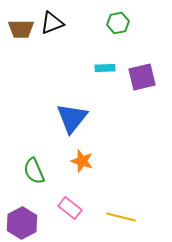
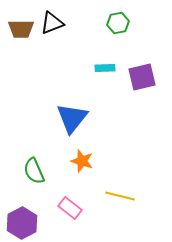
yellow line: moved 1 px left, 21 px up
